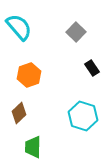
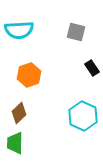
cyan semicircle: moved 3 px down; rotated 128 degrees clockwise
gray square: rotated 30 degrees counterclockwise
cyan hexagon: rotated 8 degrees clockwise
green trapezoid: moved 18 px left, 4 px up
